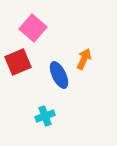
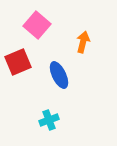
pink square: moved 4 px right, 3 px up
orange arrow: moved 1 px left, 17 px up; rotated 10 degrees counterclockwise
cyan cross: moved 4 px right, 4 px down
